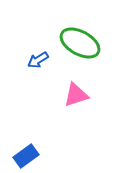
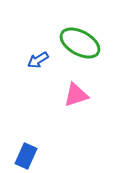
blue rectangle: rotated 30 degrees counterclockwise
